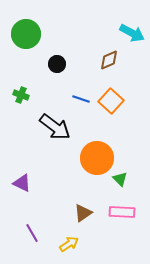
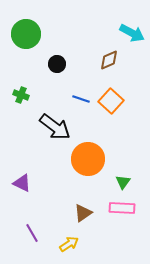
orange circle: moved 9 px left, 1 px down
green triangle: moved 3 px right, 3 px down; rotated 21 degrees clockwise
pink rectangle: moved 4 px up
